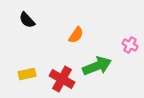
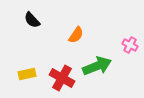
black semicircle: moved 5 px right
red cross: moved 1 px up
